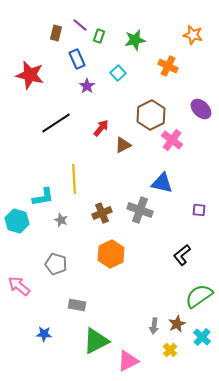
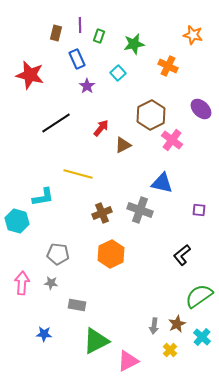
purple line: rotated 49 degrees clockwise
green star: moved 1 px left, 4 px down
yellow line: moved 4 px right, 5 px up; rotated 72 degrees counterclockwise
gray star: moved 10 px left, 63 px down; rotated 16 degrees counterclockwise
gray pentagon: moved 2 px right, 10 px up; rotated 10 degrees counterclockwise
pink arrow: moved 3 px right, 3 px up; rotated 55 degrees clockwise
